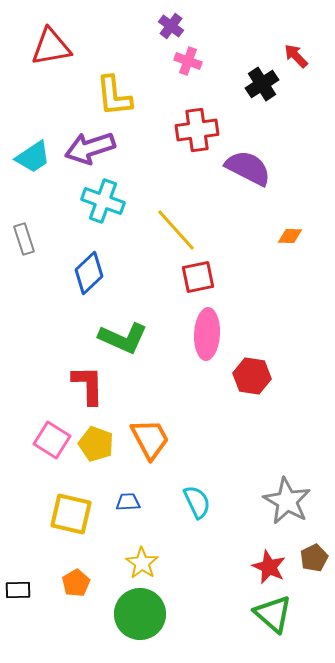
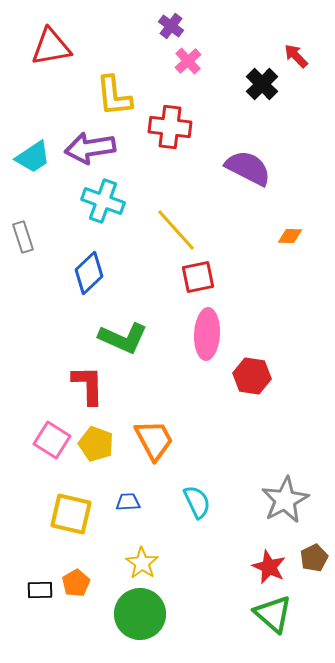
pink cross: rotated 28 degrees clockwise
black cross: rotated 12 degrees counterclockwise
red cross: moved 27 px left, 3 px up; rotated 15 degrees clockwise
purple arrow: rotated 9 degrees clockwise
gray rectangle: moved 1 px left, 2 px up
orange trapezoid: moved 4 px right, 1 px down
gray star: moved 2 px left, 1 px up; rotated 15 degrees clockwise
black rectangle: moved 22 px right
